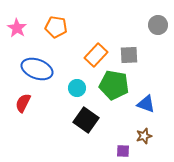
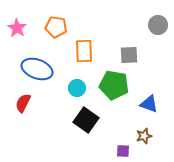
orange rectangle: moved 12 px left, 4 px up; rotated 45 degrees counterclockwise
blue triangle: moved 3 px right
